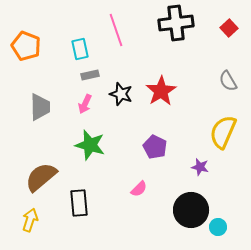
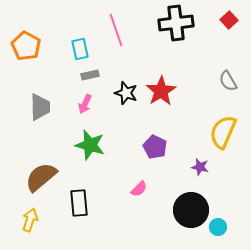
red square: moved 8 px up
orange pentagon: rotated 8 degrees clockwise
black star: moved 5 px right, 1 px up
